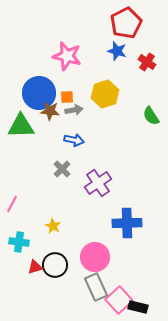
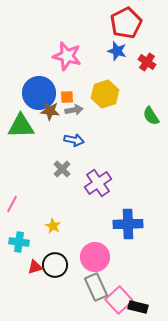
blue cross: moved 1 px right, 1 px down
